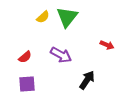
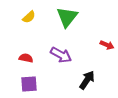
yellow semicircle: moved 14 px left
red semicircle: moved 1 px right, 1 px down; rotated 128 degrees counterclockwise
purple square: moved 2 px right
